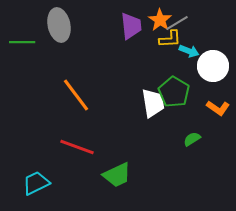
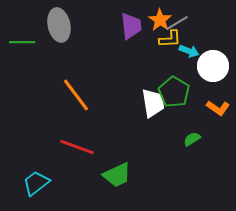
cyan trapezoid: rotated 12 degrees counterclockwise
